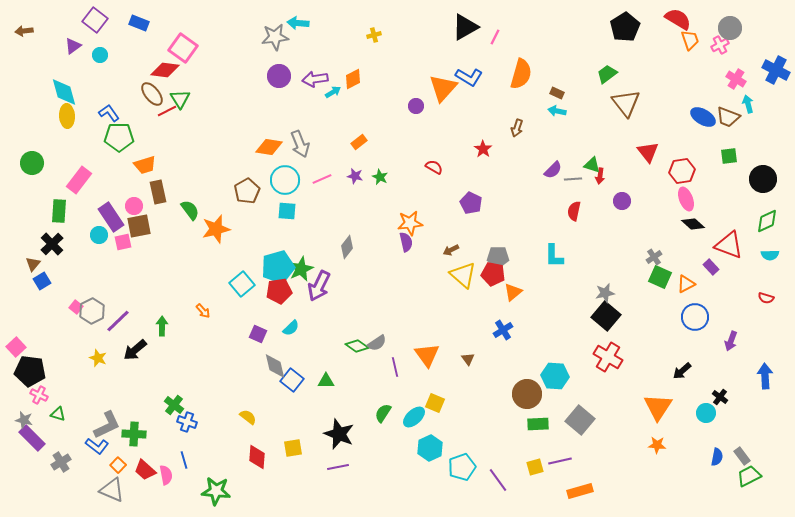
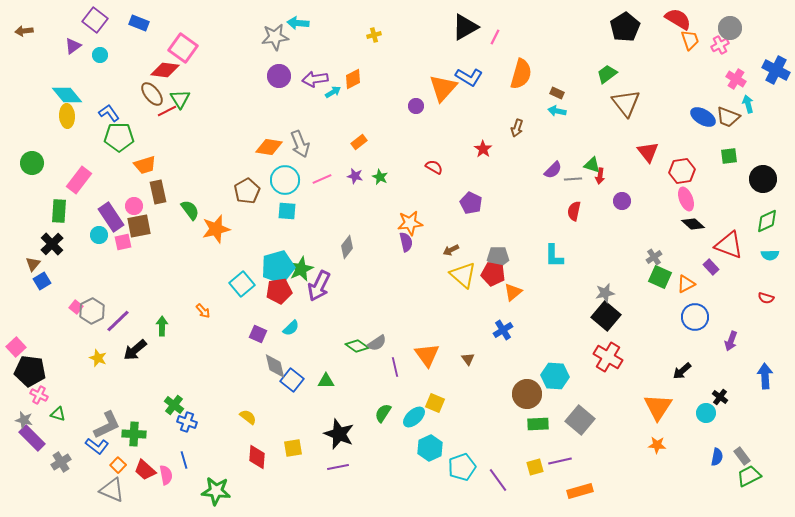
cyan diamond at (64, 92): moved 3 px right, 3 px down; rotated 24 degrees counterclockwise
